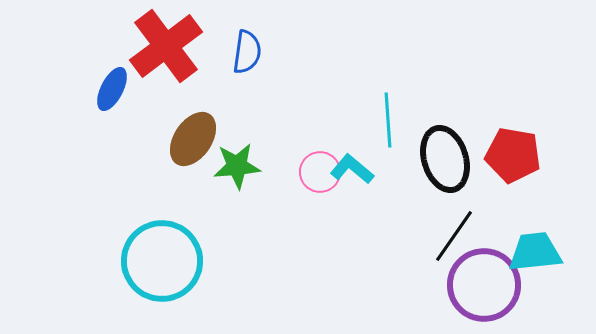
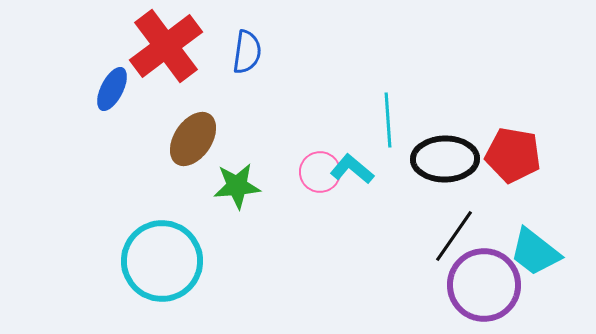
black ellipse: rotated 74 degrees counterclockwise
green star: moved 20 px down
cyan trapezoid: rotated 136 degrees counterclockwise
